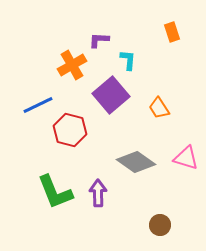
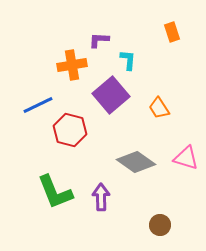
orange cross: rotated 20 degrees clockwise
purple arrow: moved 3 px right, 4 px down
